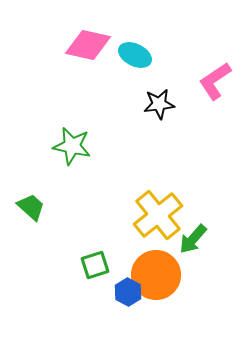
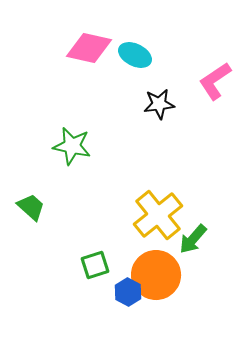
pink diamond: moved 1 px right, 3 px down
